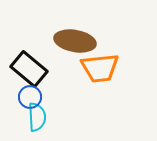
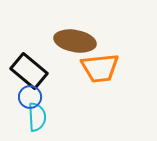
black rectangle: moved 2 px down
